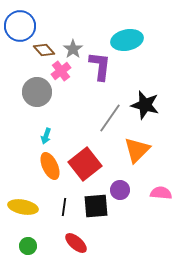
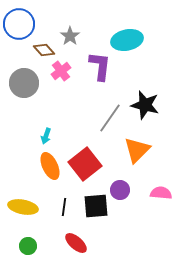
blue circle: moved 1 px left, 2 px up
gray star: moved 3 px left, 13 px up
gray circle: moved 13 px left, 9 px up
